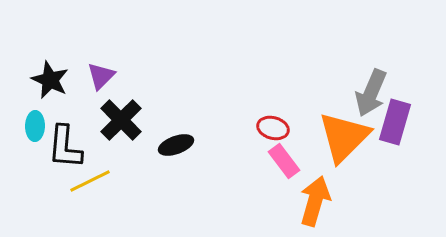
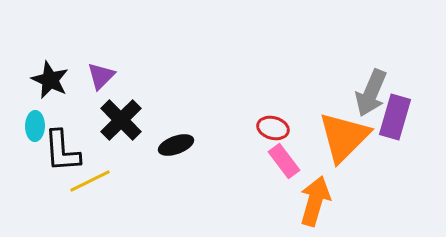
purple rectangle: moved 5 px up
black L-shape: moved 3 px left, 4 px down; rotated 9 degrees counterclockwise
